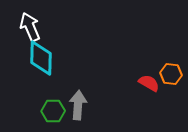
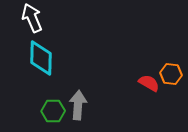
white arrow: moved 2 px right, 9 px up
